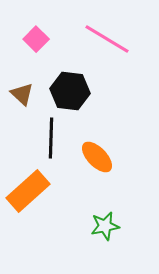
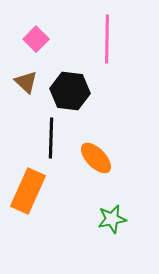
pink line: rotated 60 degrees clockwise
brown triangle: moved 4 px right, 12 px up
orange ellipse: moved 1 px left, 1 px down
orange rectangle: rotated 24 degrees counterclockwise
green star: moved 7 px right, 7 px up
